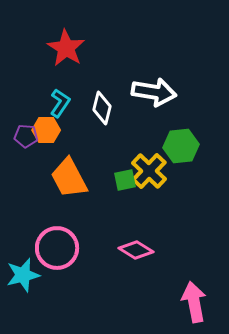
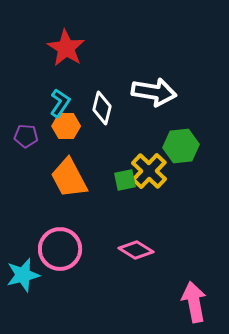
orange hexagon: moved 20 px right, 4 px up
pink circle: moved 3 px right, 1 px down
